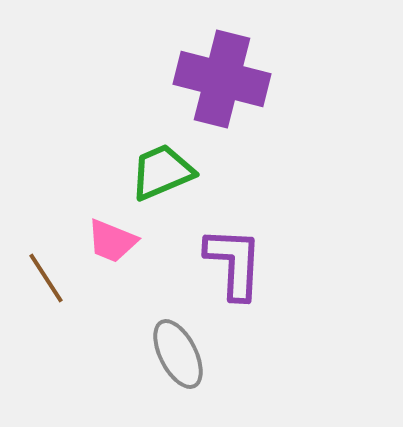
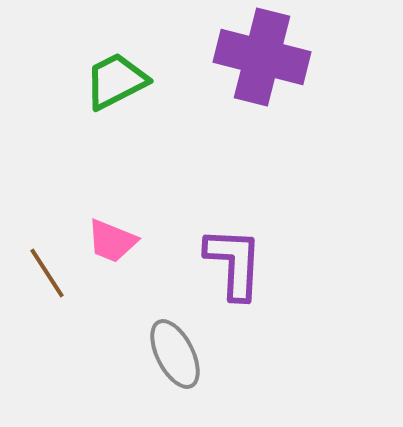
purple cross: moved 40 px right, 22 px up
green trapezoid: moved 46 px left, 91 px up; rotated 4 degrees counterclockwise
brown line: moved 1 px right, 5 px up
gray ellipse: moved 3 px left
